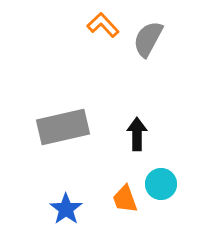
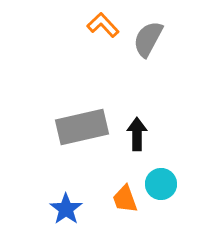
gray rectangle: moved 19 px right
